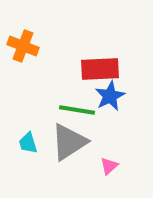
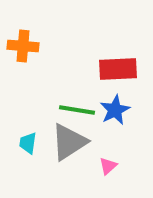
orange cross: rotated 16 degrees counterclockwise
red rectangle: moved 18 px right
blue star: moved 5 px right, 14 px down
cyan trapezoid: rotated 25 degrees clockwise
pink triangle: moved 1 px left
